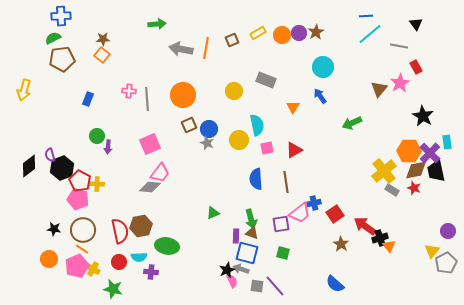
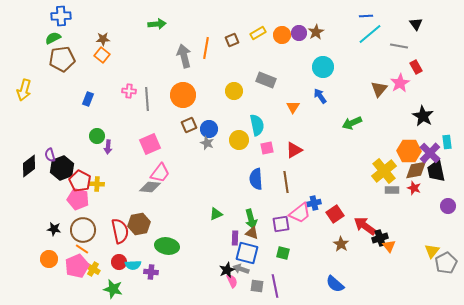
gray arrow at (181, 49): moved 3 px right, 7 px down; rotated 65 degrees clockwise
gray rectangle at (392, 190): rotated 32 degrees counterclockwise
green triangle at (213, 213): moved 3 px right, 1 px down
brown hexagon at (141, 226): moved 2 px left, 2 px up
purple circle at (448, 231): moved 25 px up
purple rectangle at (236, 236): moved 1 px left, 2 px down
cyan semicircle at (139, 257): moved 6 px left, 8 px down
purple line at (275, 286): rotated 30 degrees clockwise
